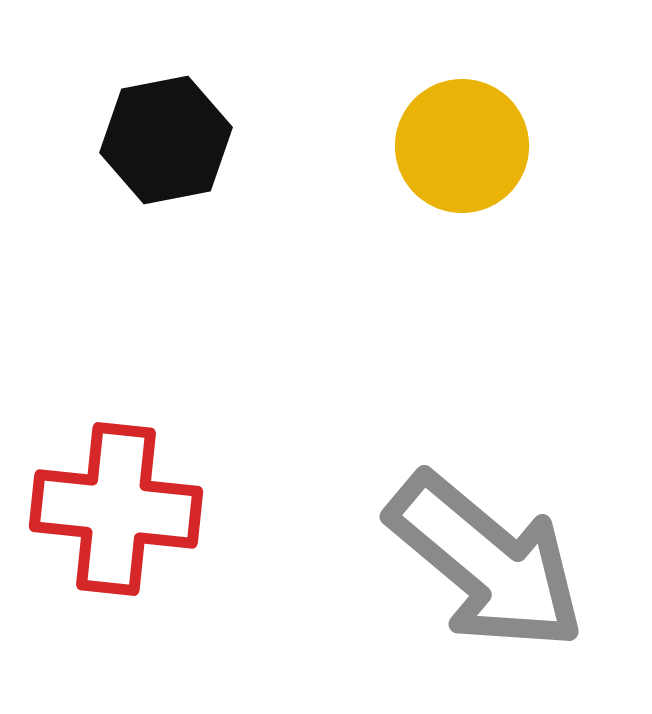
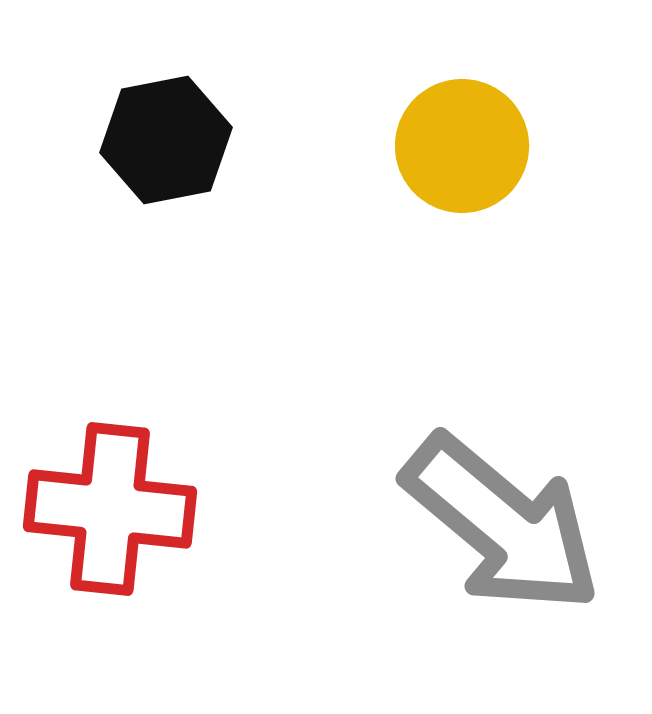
red cross: moved 6 px left
gray arrow: moved 16 px right, 38 px up
